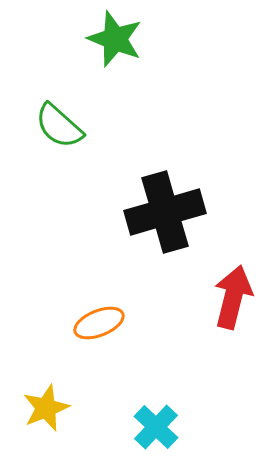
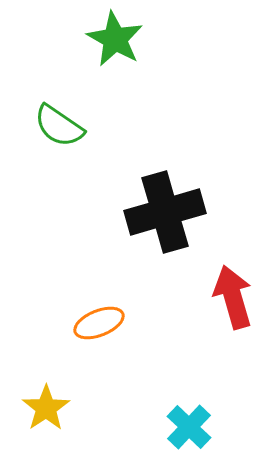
green star: rotated 8 degrees clockwise
green semicircle: rotated 8 degrees counterclockwise
red arrow: rotated 30 degrees counterclockwise
yellow star: rotated 12 degrees counterclockwise
cyan cross: moved 33 px right
